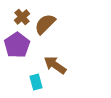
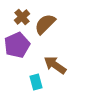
purple pentagon: rotated 10 degrees clockwise
